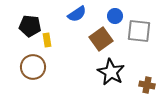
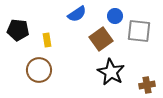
black pentagon: moved 12 px left, 4 px down
brown circle: moved 6 px right, 3 px down
brown cross: rotated 21 degrees counterclockwise
